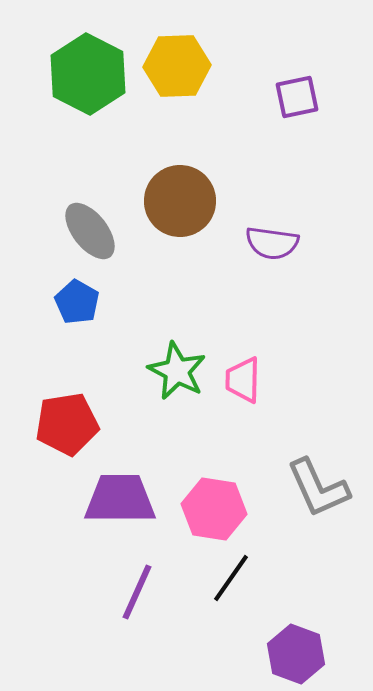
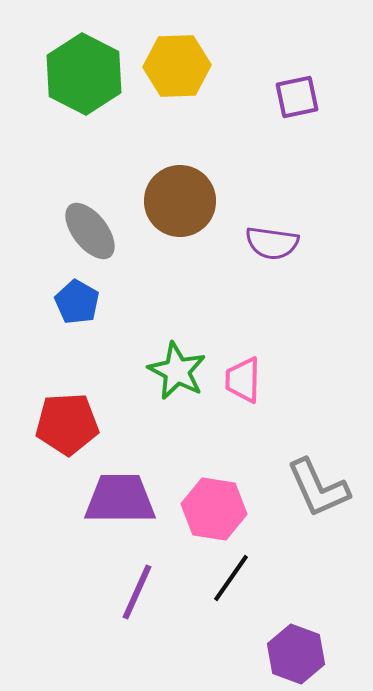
green hexagon: moved 4 px left
red pentagon: rotated 6 degrees clockwise
